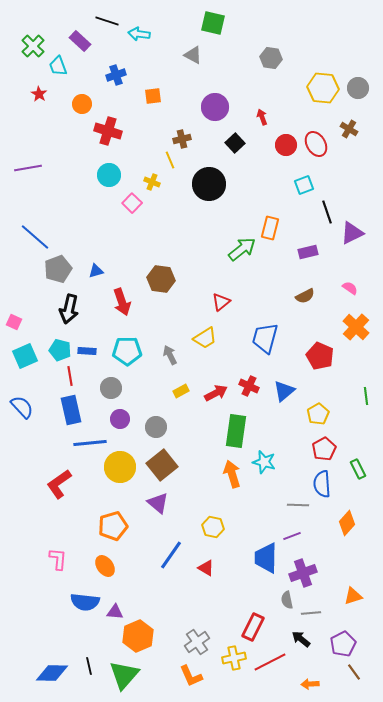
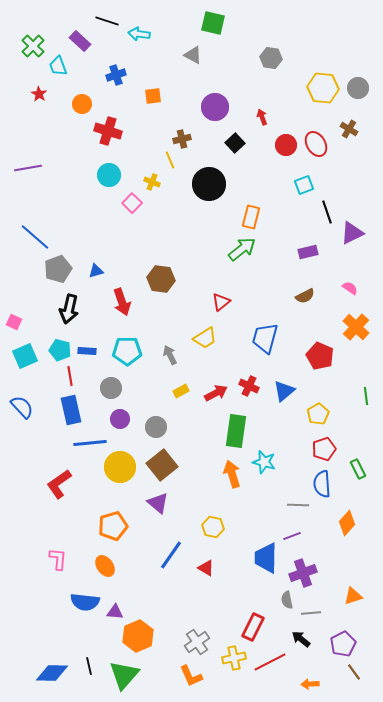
orange rectangle at (270, 228): moved 19 px left, 11 px up
red pentagon at (324, 449): rotated 10 degrees clockwise
